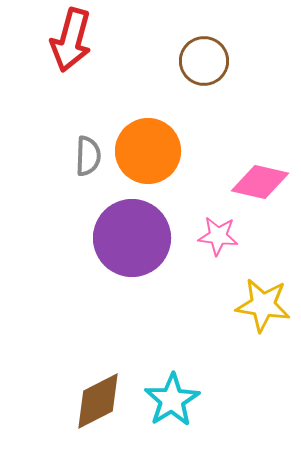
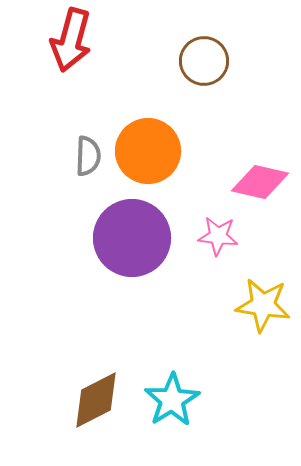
brown diamond: moved 2 px left, 1 px up
